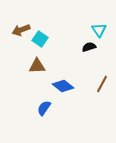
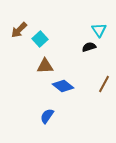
brown arrow: moved 2 px left; rotated 24 degrees counterclockwise
cyan square: rotated 14 degrees clockwise
brown triangle: moved 8 px right
brown line: moved 2 px right
blue semicircle: moved 3 px right, 8 px down
